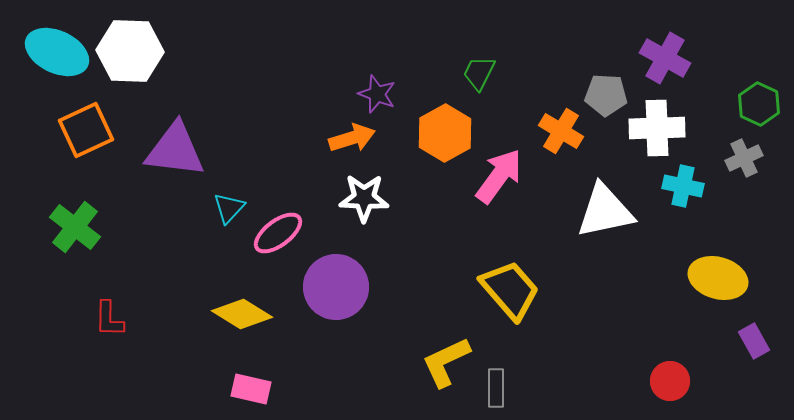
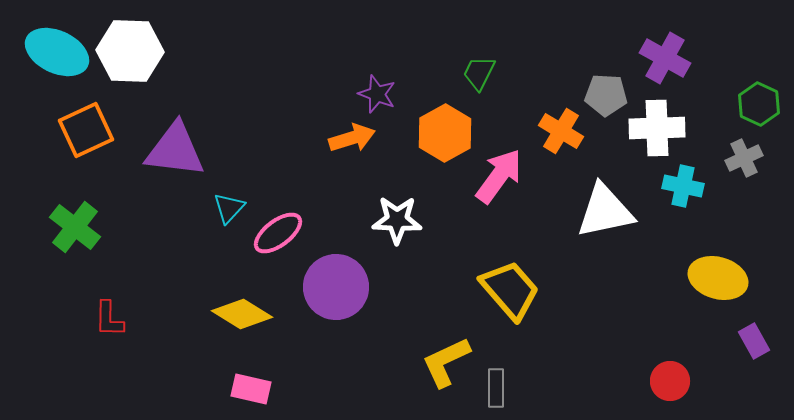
white star: moved 33 px right, 22 px down
